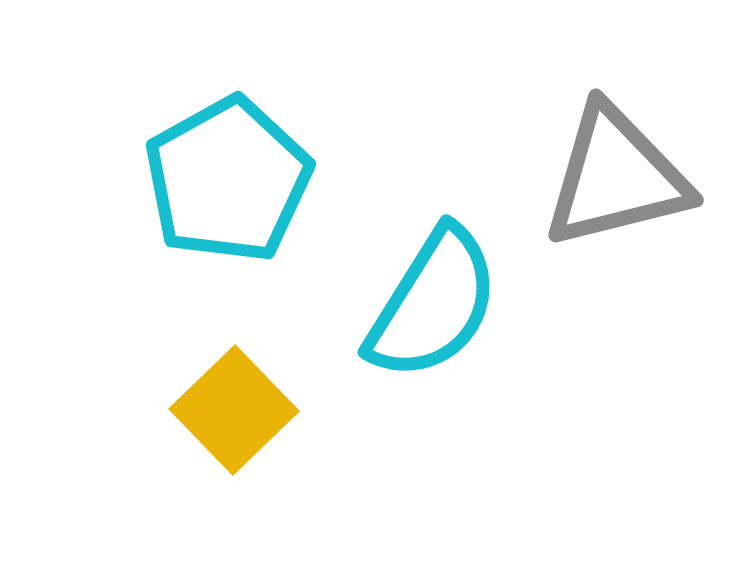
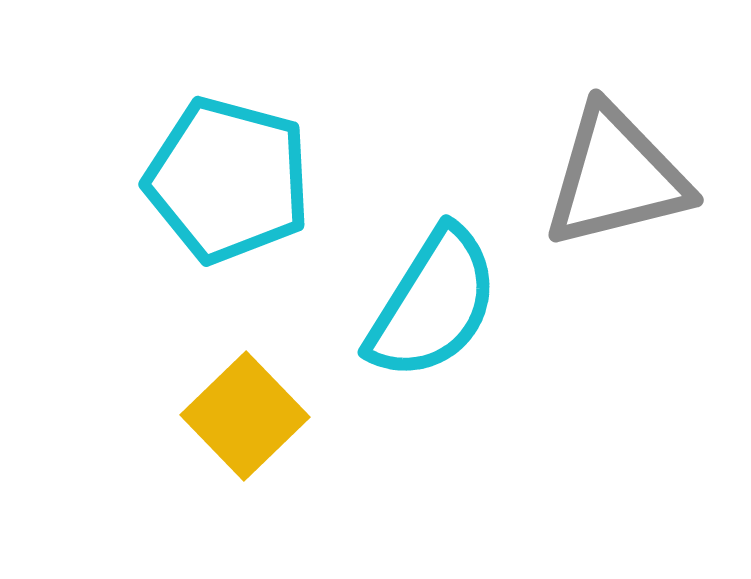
cyan pentagon: rotated 28 degrees counterclockwise
yellow square: moved 11 px right, 6 px down
